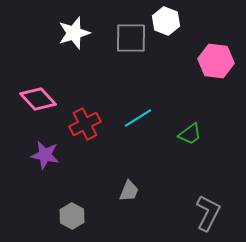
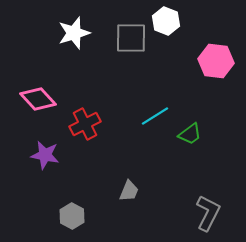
cyan line: moved 17 px right, 2 px up
